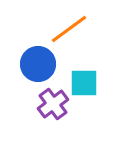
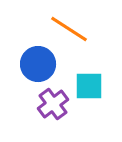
orange line: rotated 69 degrees clockwise
cyan square: moved 5 px right, 3 px down
